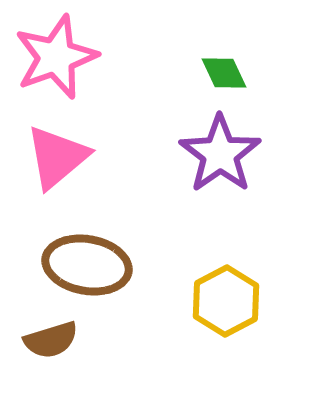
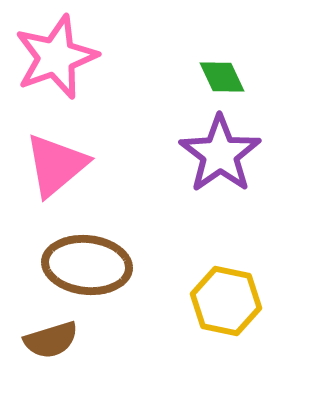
green diamond: moved 2 px left, 4 px down
pink triangle: moved 1 px left, 8 px down
brown ellipse: rotated 4 degrees counterclockwise
yellow hexagon: rotated 20 degrees counterclockwise
